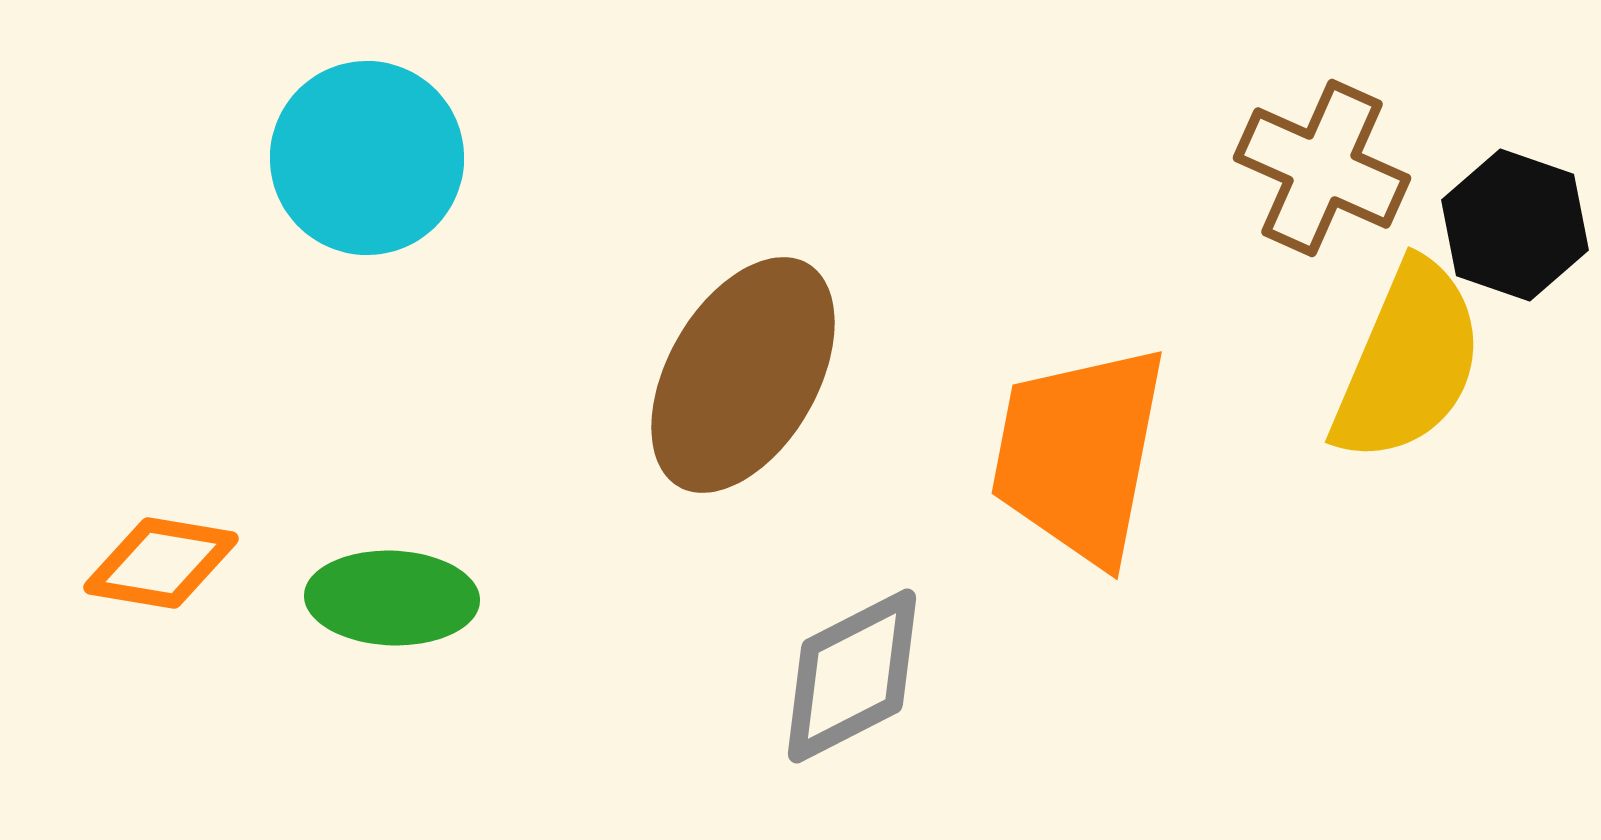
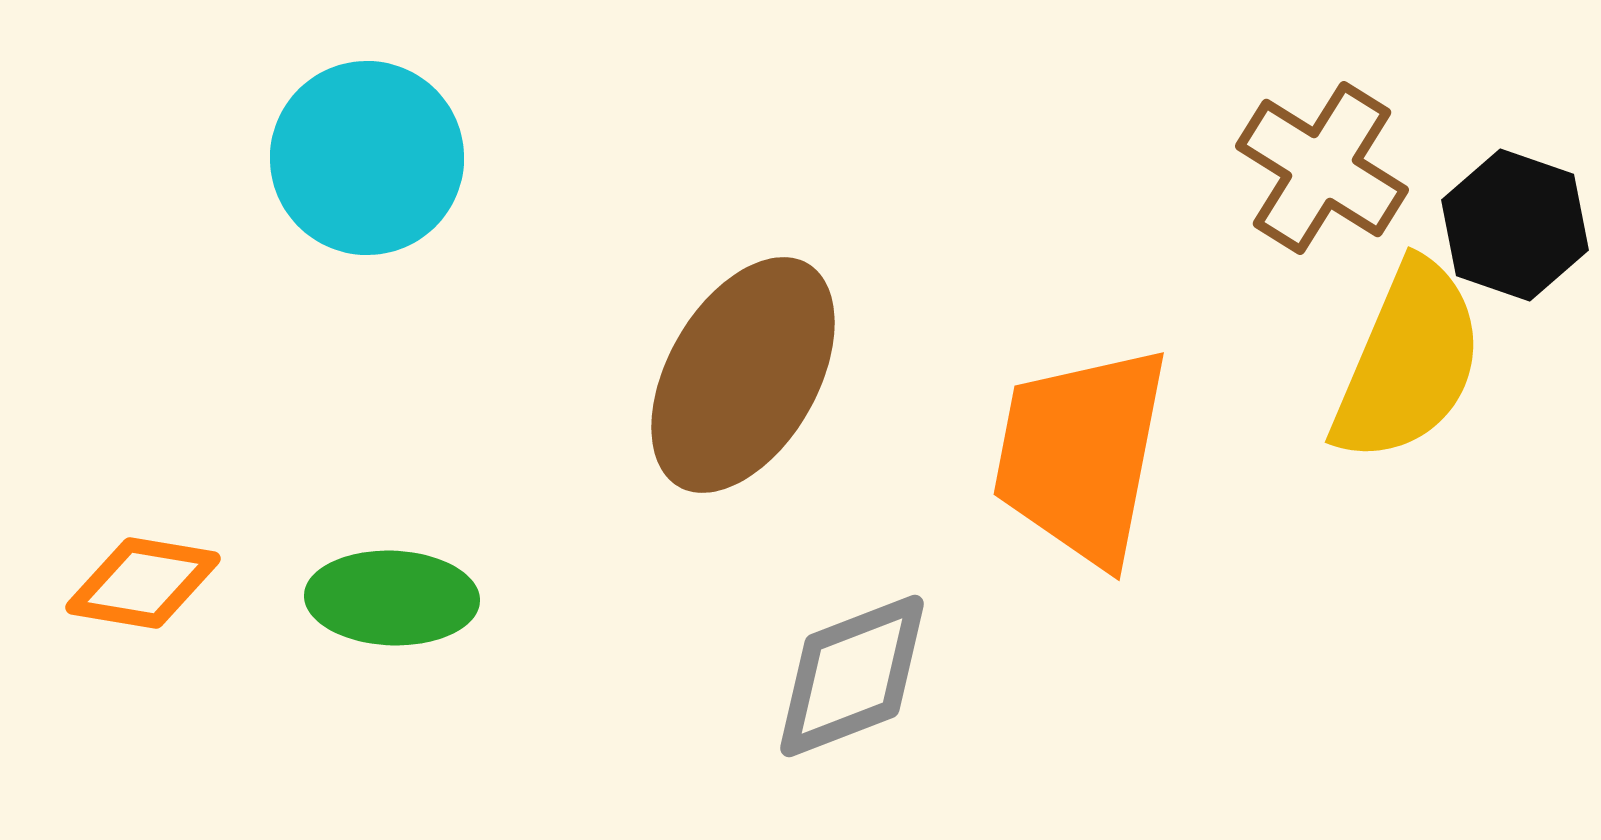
brown cross: rotated 8 degrees clockwise
orange trapezoid: moved 2 px right, 1 px down
orange diamond: moved 18 px left, 20 px down
gray diamond: rotated 6 degrees clockwise
